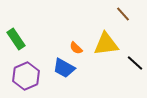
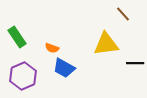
green rectangle: moved 1 px right, 2 px up
orange semicircle: moved 24 px left; rotated 24 degrees counterclockwise
black line: rotated 42 degrees counterclockwise
purple hexagon: moved 3 px left
